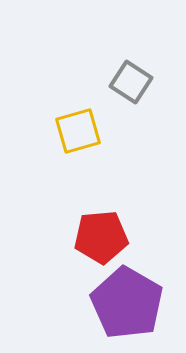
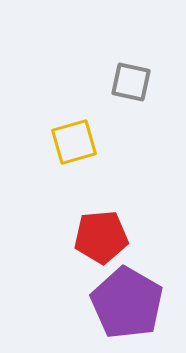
gray square: rotated 21 degrees counterclockwise
yellow square: moved 4 px left, 11 px down
